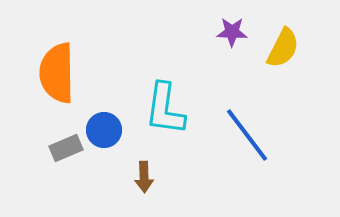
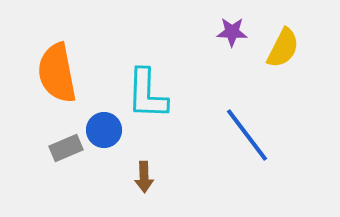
orange semicircle: rotated 10 degrees counterclockwise
cyan L-shape: moved 18 px left, 15 px up; rotated 6 degrees counterclockwise
